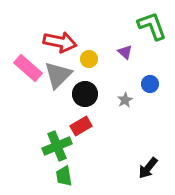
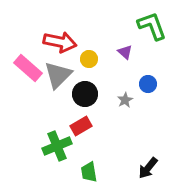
blue circle: moved 2 px left
green trapezoid: moved 25 px right, 4 px up
